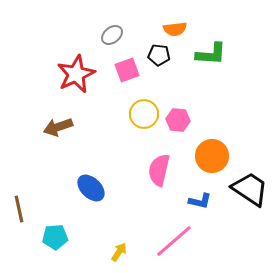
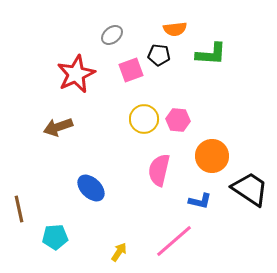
pink square: moved 4 px right
yellow circle: moved 5 px down
